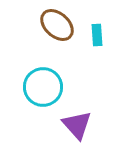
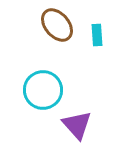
brown ellipse: rotated 8 degrees clockwise
cyan circle: moved 3 px down
